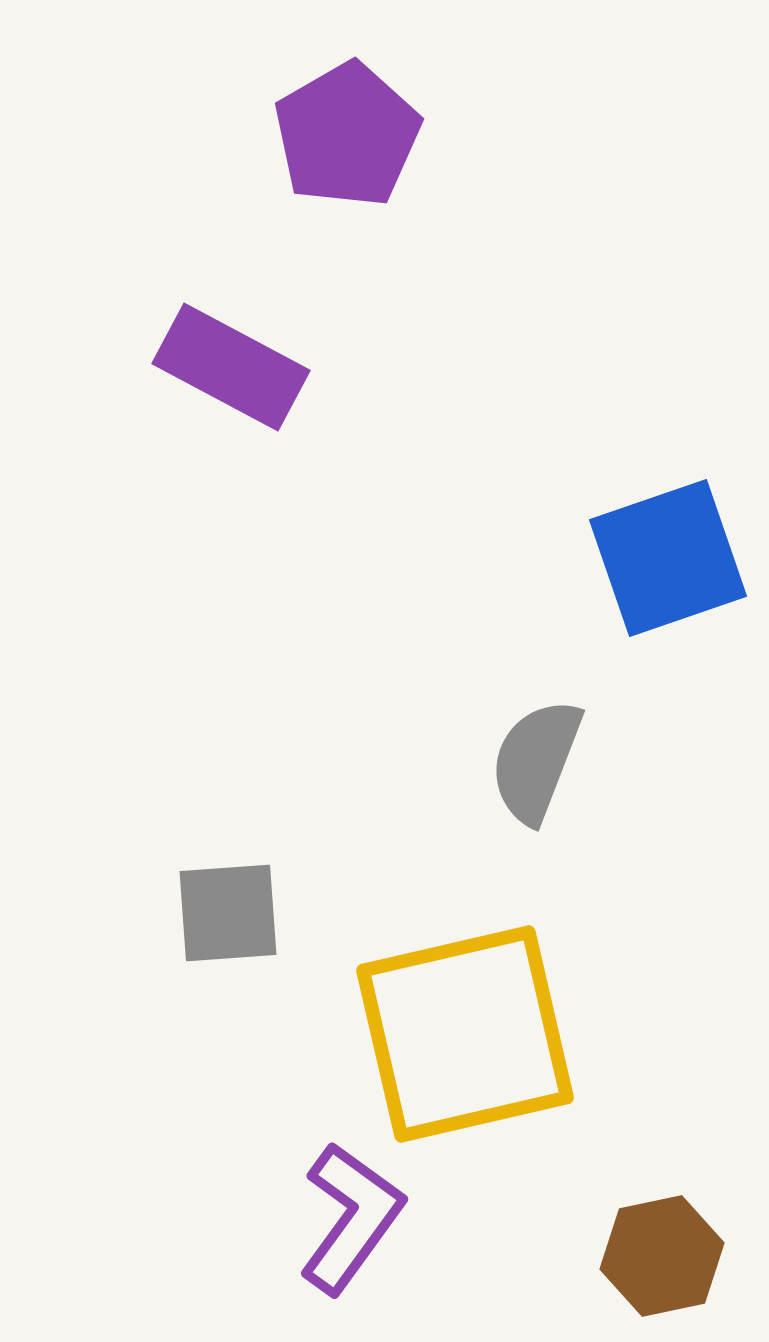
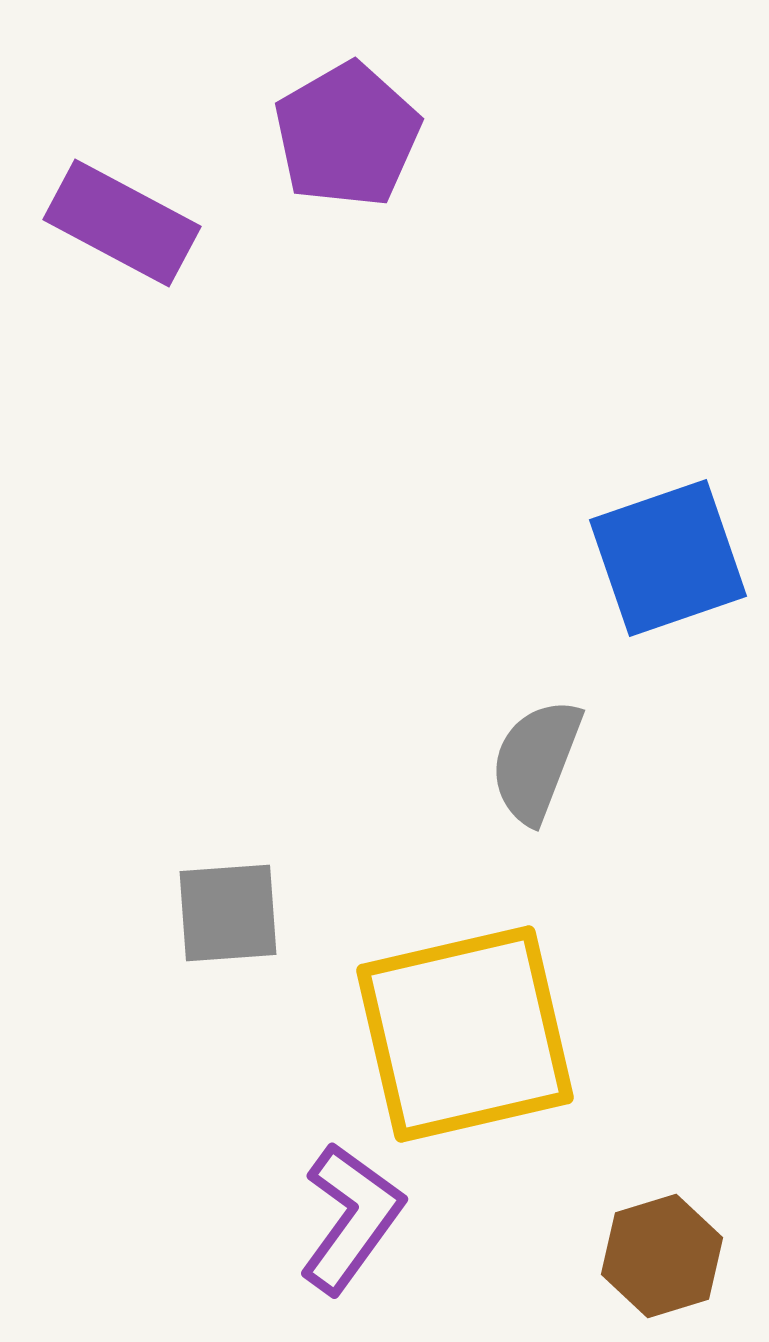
purple rectangle: moved 109 px left, 144 px up
brown hexagon: rotated 5 degrees counterclockwise
